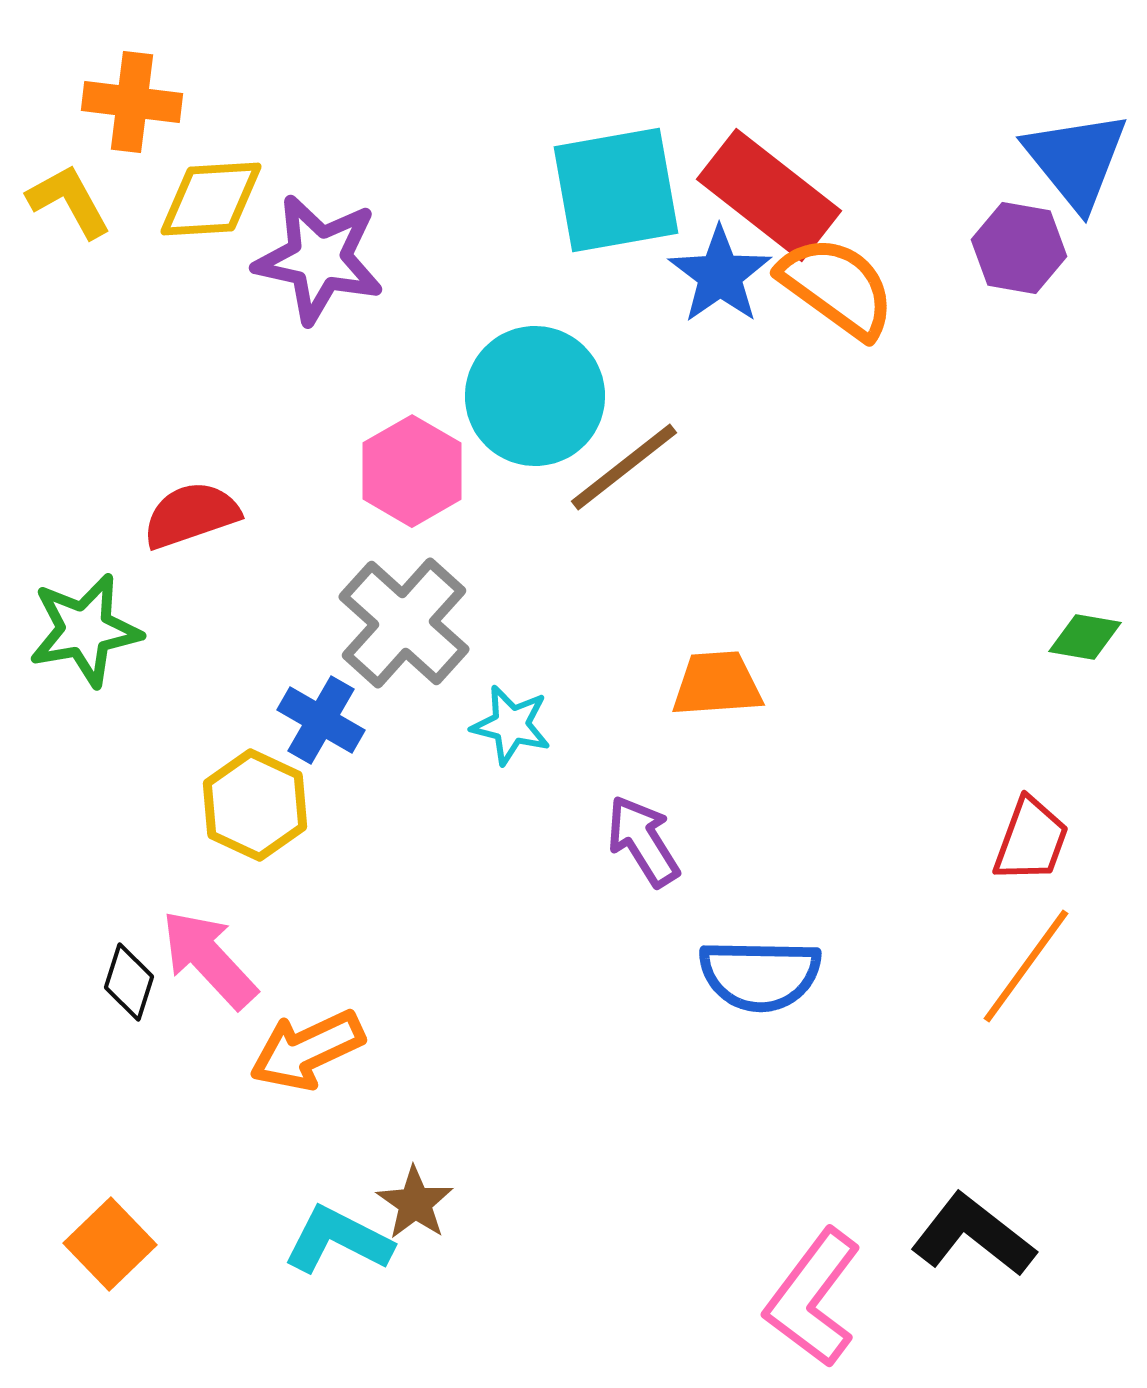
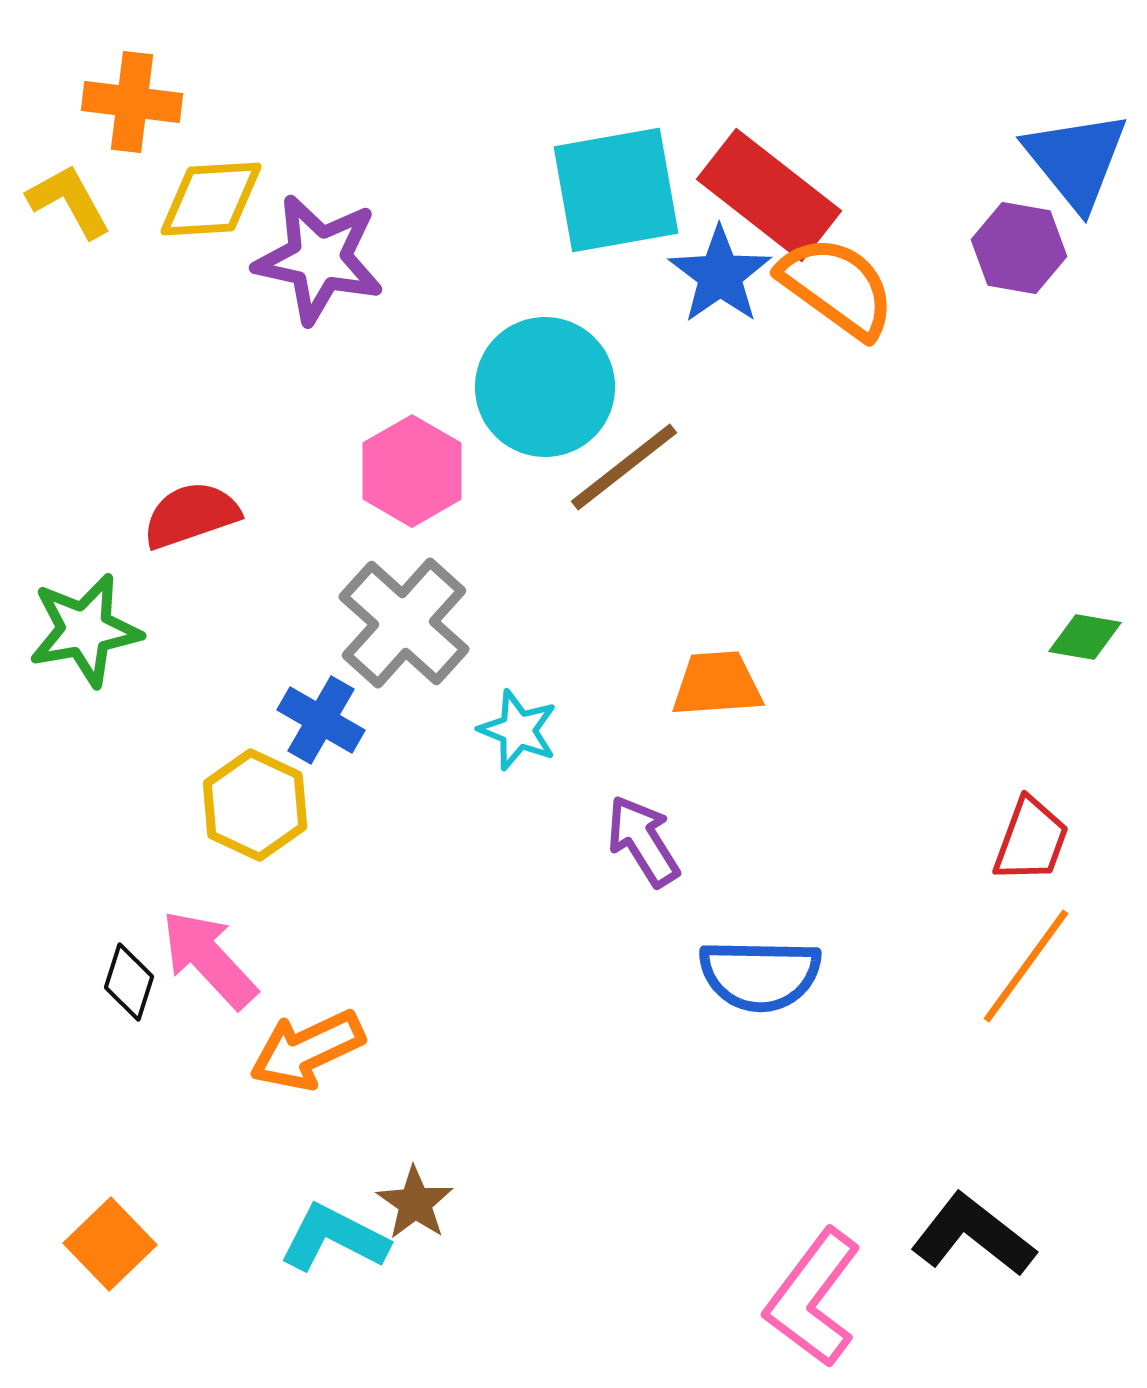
cyan circle: moved 10 px right, 9 px up
cyan star: moved 7 px right, 5 px down; rotated 8 degrees clockwise
cyan L-shape: moved 4 px left, 2 px up
